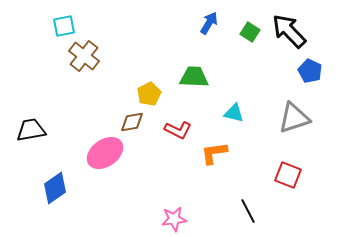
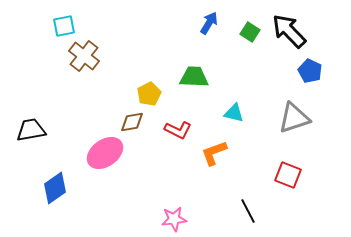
orange L-shape: rotated 12 degrees counterclockwise
